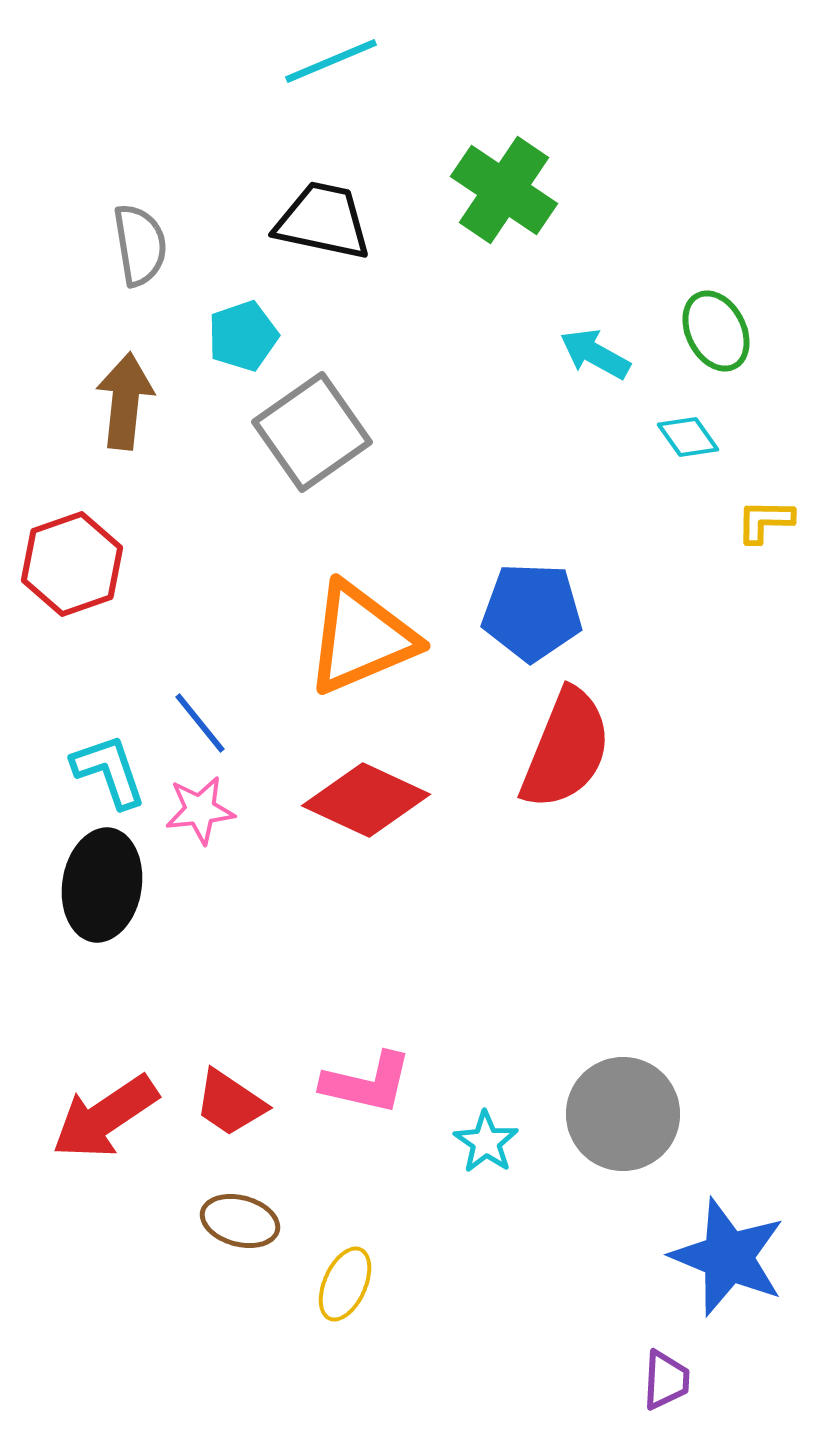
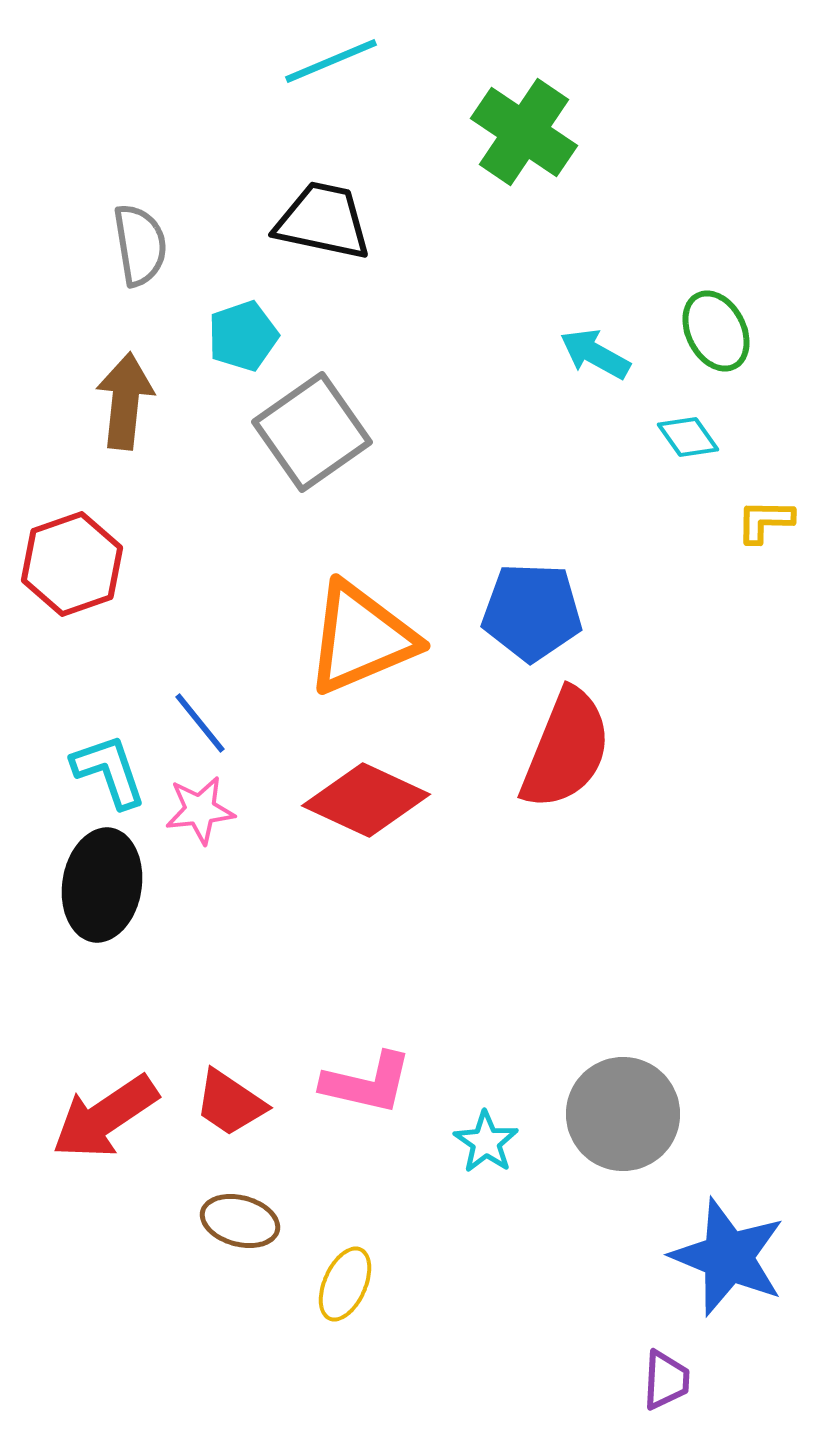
green cross: moved 20 px right, 58 px up
